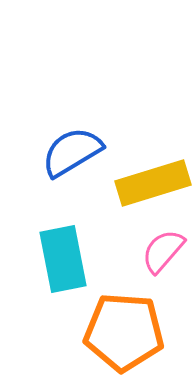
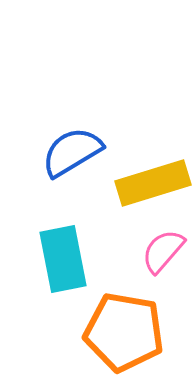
orange pentagon: rotated 6 degrees clockwise
